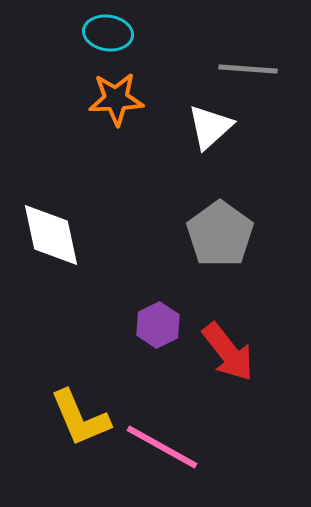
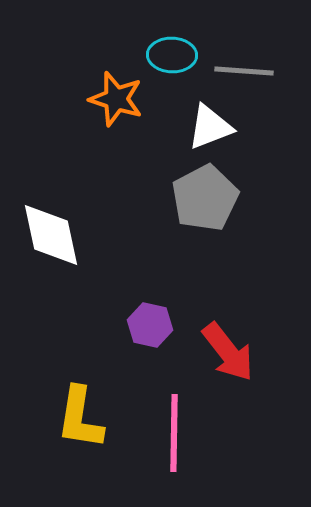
cyan ellipse: moved 64 px right, 22 px down; rotated 6 degrees counterclockwise
gray line: moved 4 px left, 2 px down
orange star: rotated 20 degrees clockwise
white triangle: rotated 21 degrees clockwise
gray pentagon: moved 15 px left, 36 px up; rotated 8 degrees clockwise
purple hexagon: moved 8 px left; rotated 21 degrees counterclockwise
yellow L-shape: rotated 32 degrees clockwise
pink line: moved 12 px right, 14 px up; rotated 62 degrees clockwise
